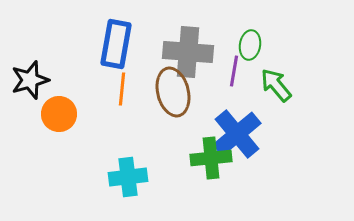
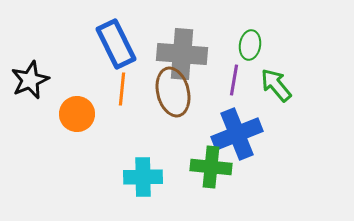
blue rectangle: rotated 36 degrees counterclockwise
gray cross: moved 6 px left, 2 px down
purple line: moved 9 px down
black star: rotated 6 degrees counterclockwise
orange circle: moved 18 px right
blue cross: rotated 18 degrees clockwise
green cross: moved 9 px down; rotated 12 degrees clockwise
cyan cross: moved 15 px right; rotated 6 degrees clockwise
